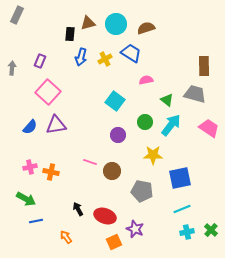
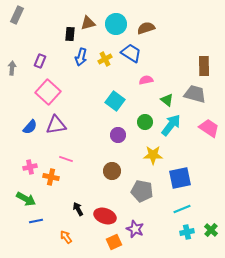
pink line: moved 24 px left, 3 px up
orange cross: moved 5 px down
